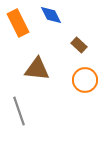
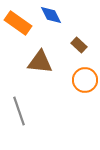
orange rectangle: rotated 28 degrees counterclockwise
brown triangle: moved 3 px right, 7 px up
